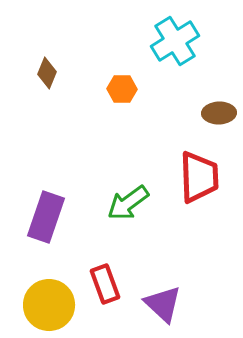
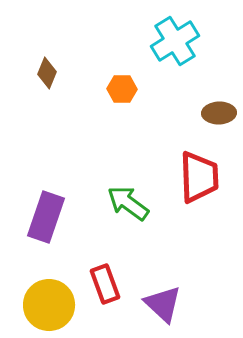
green arrow: rotated 72 degrees clockwise
